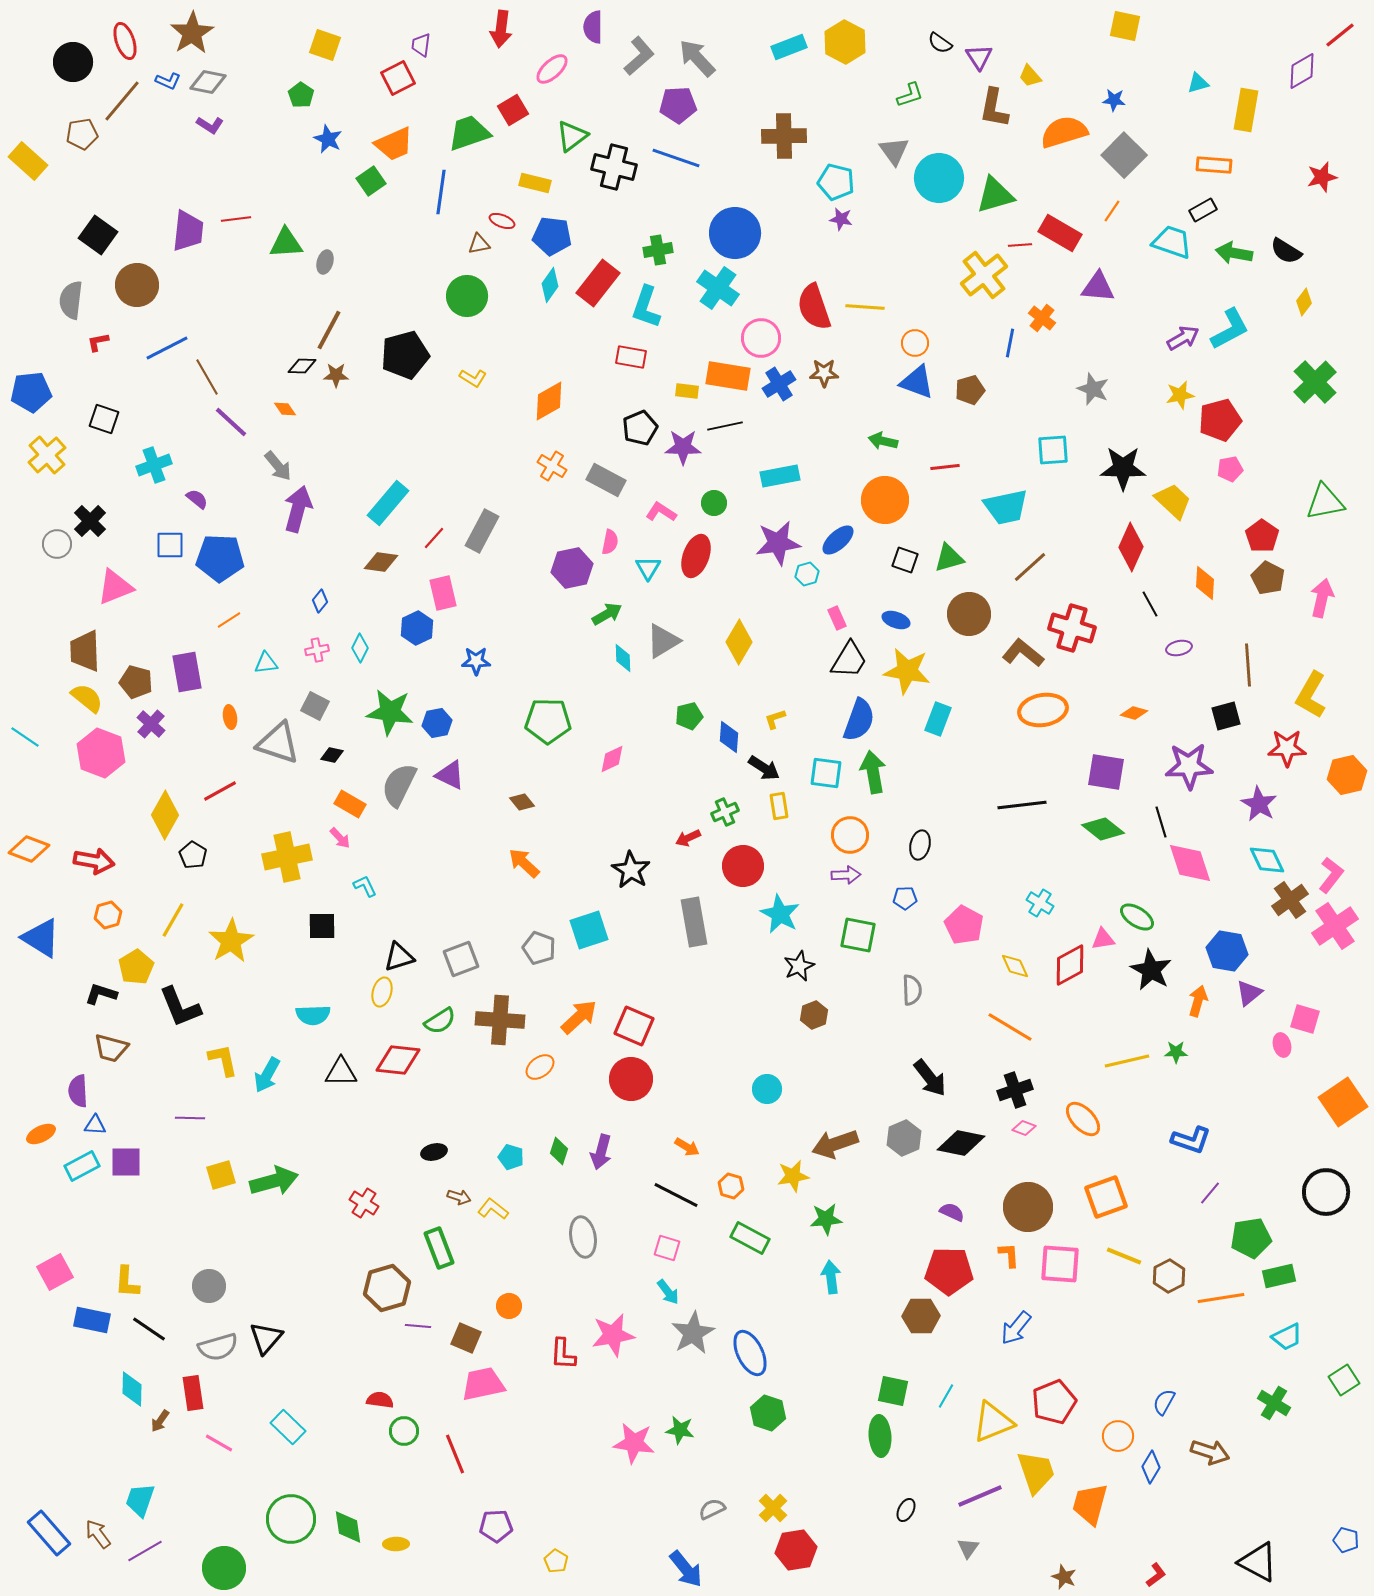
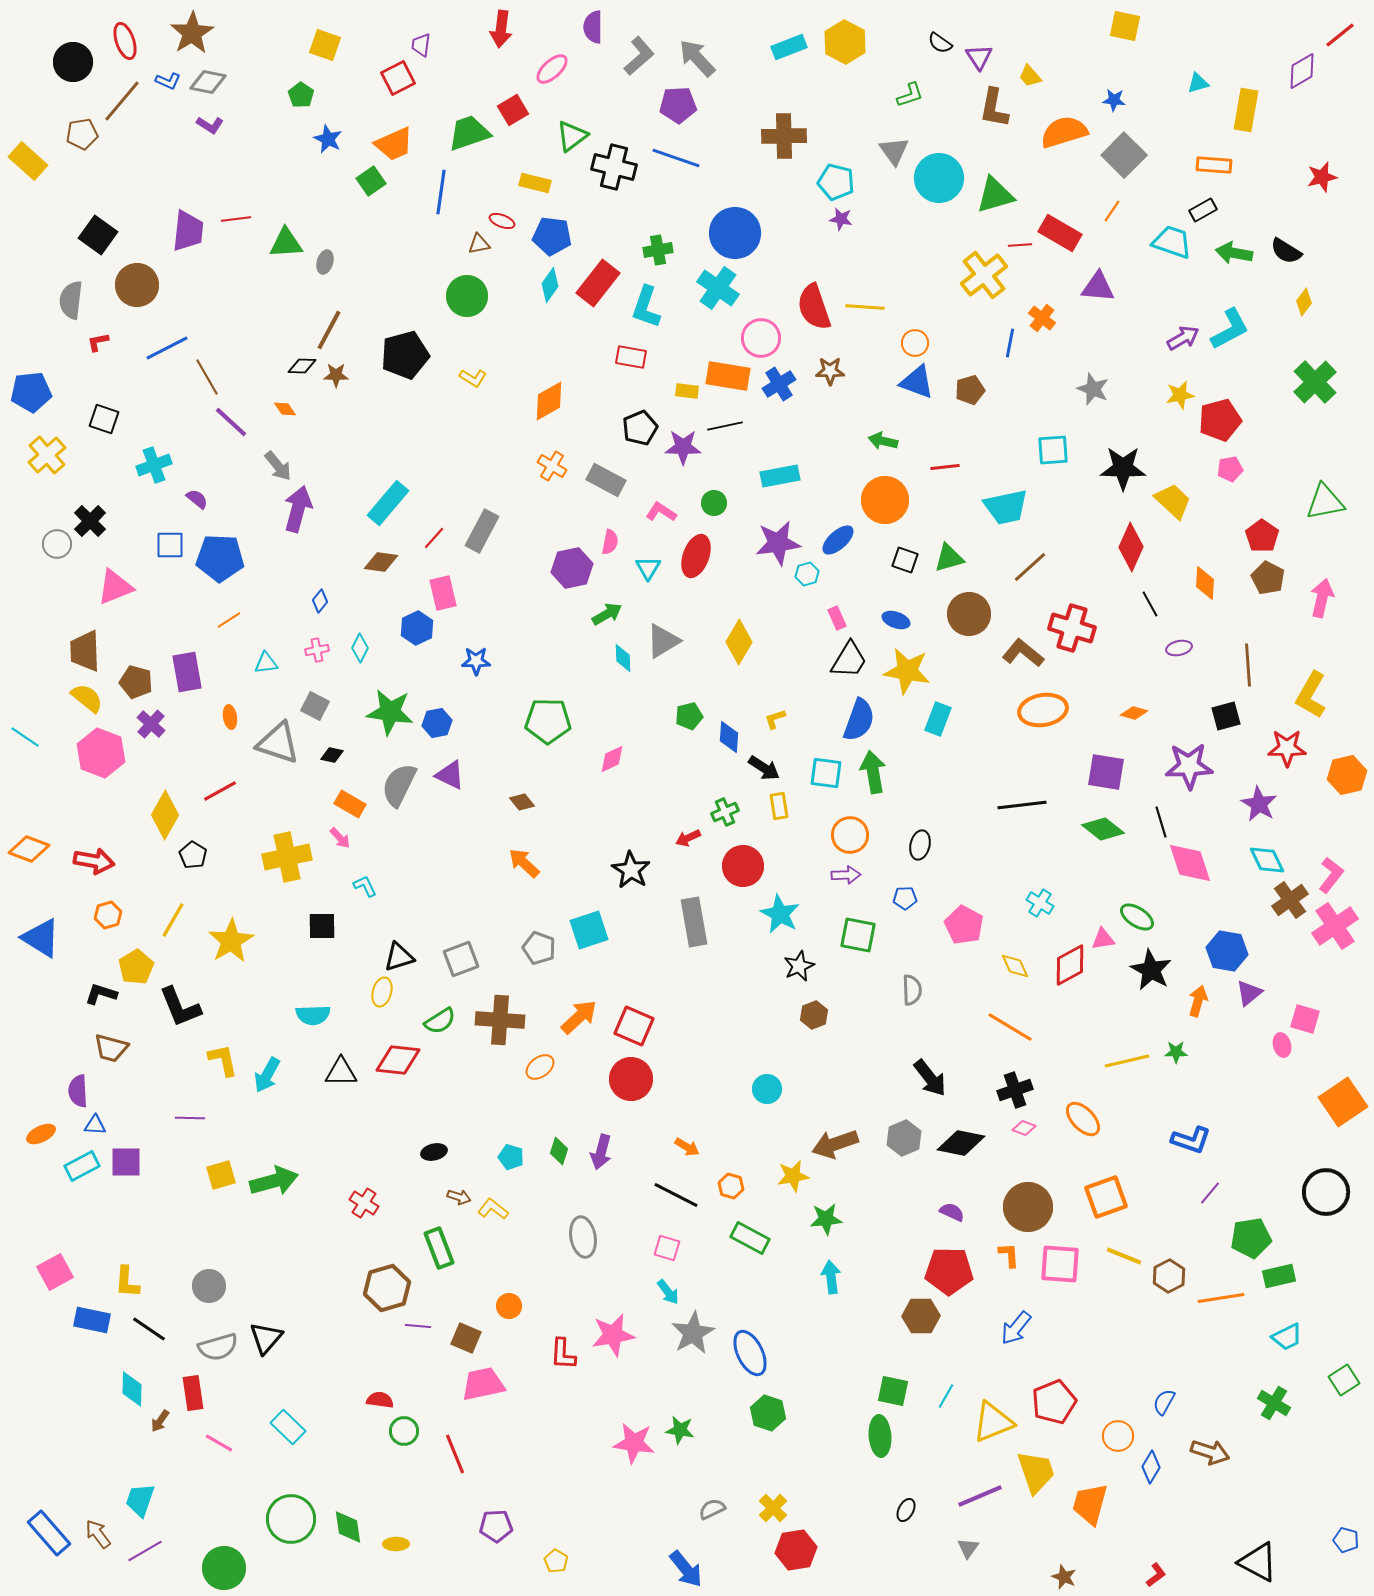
brown star at (824, 373): moved 6 px right, 2 px up
